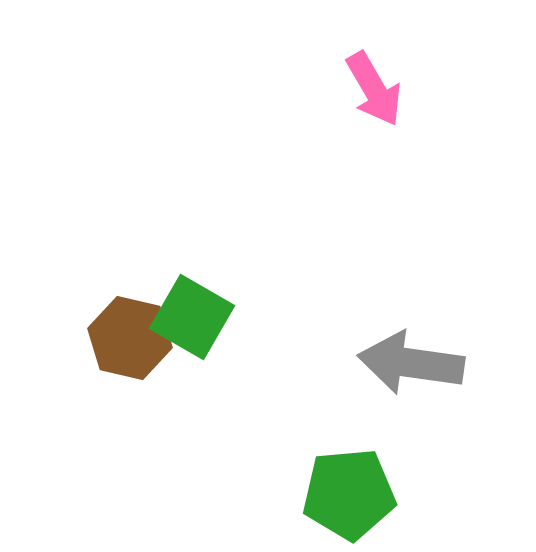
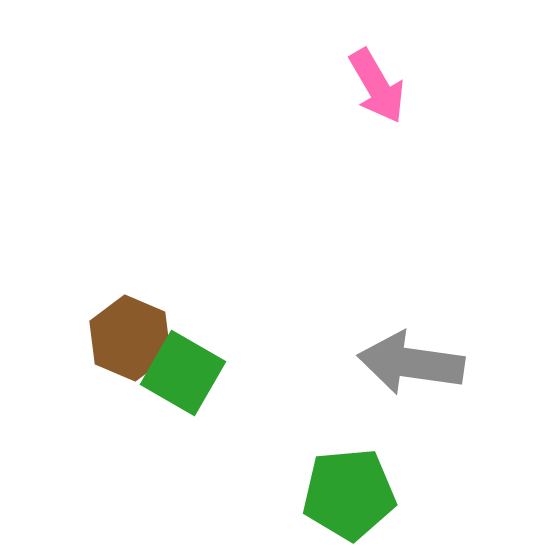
pink arrow: moved 3 px right, 3 px up
green square: moved 9 px left, 56 px down
brown hexagon: rotated 10 degrees clockwise
